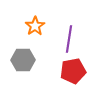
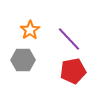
orange star: moved 5 px left, 4 px down
purple line: rotated 52 degrees counterclockwise
